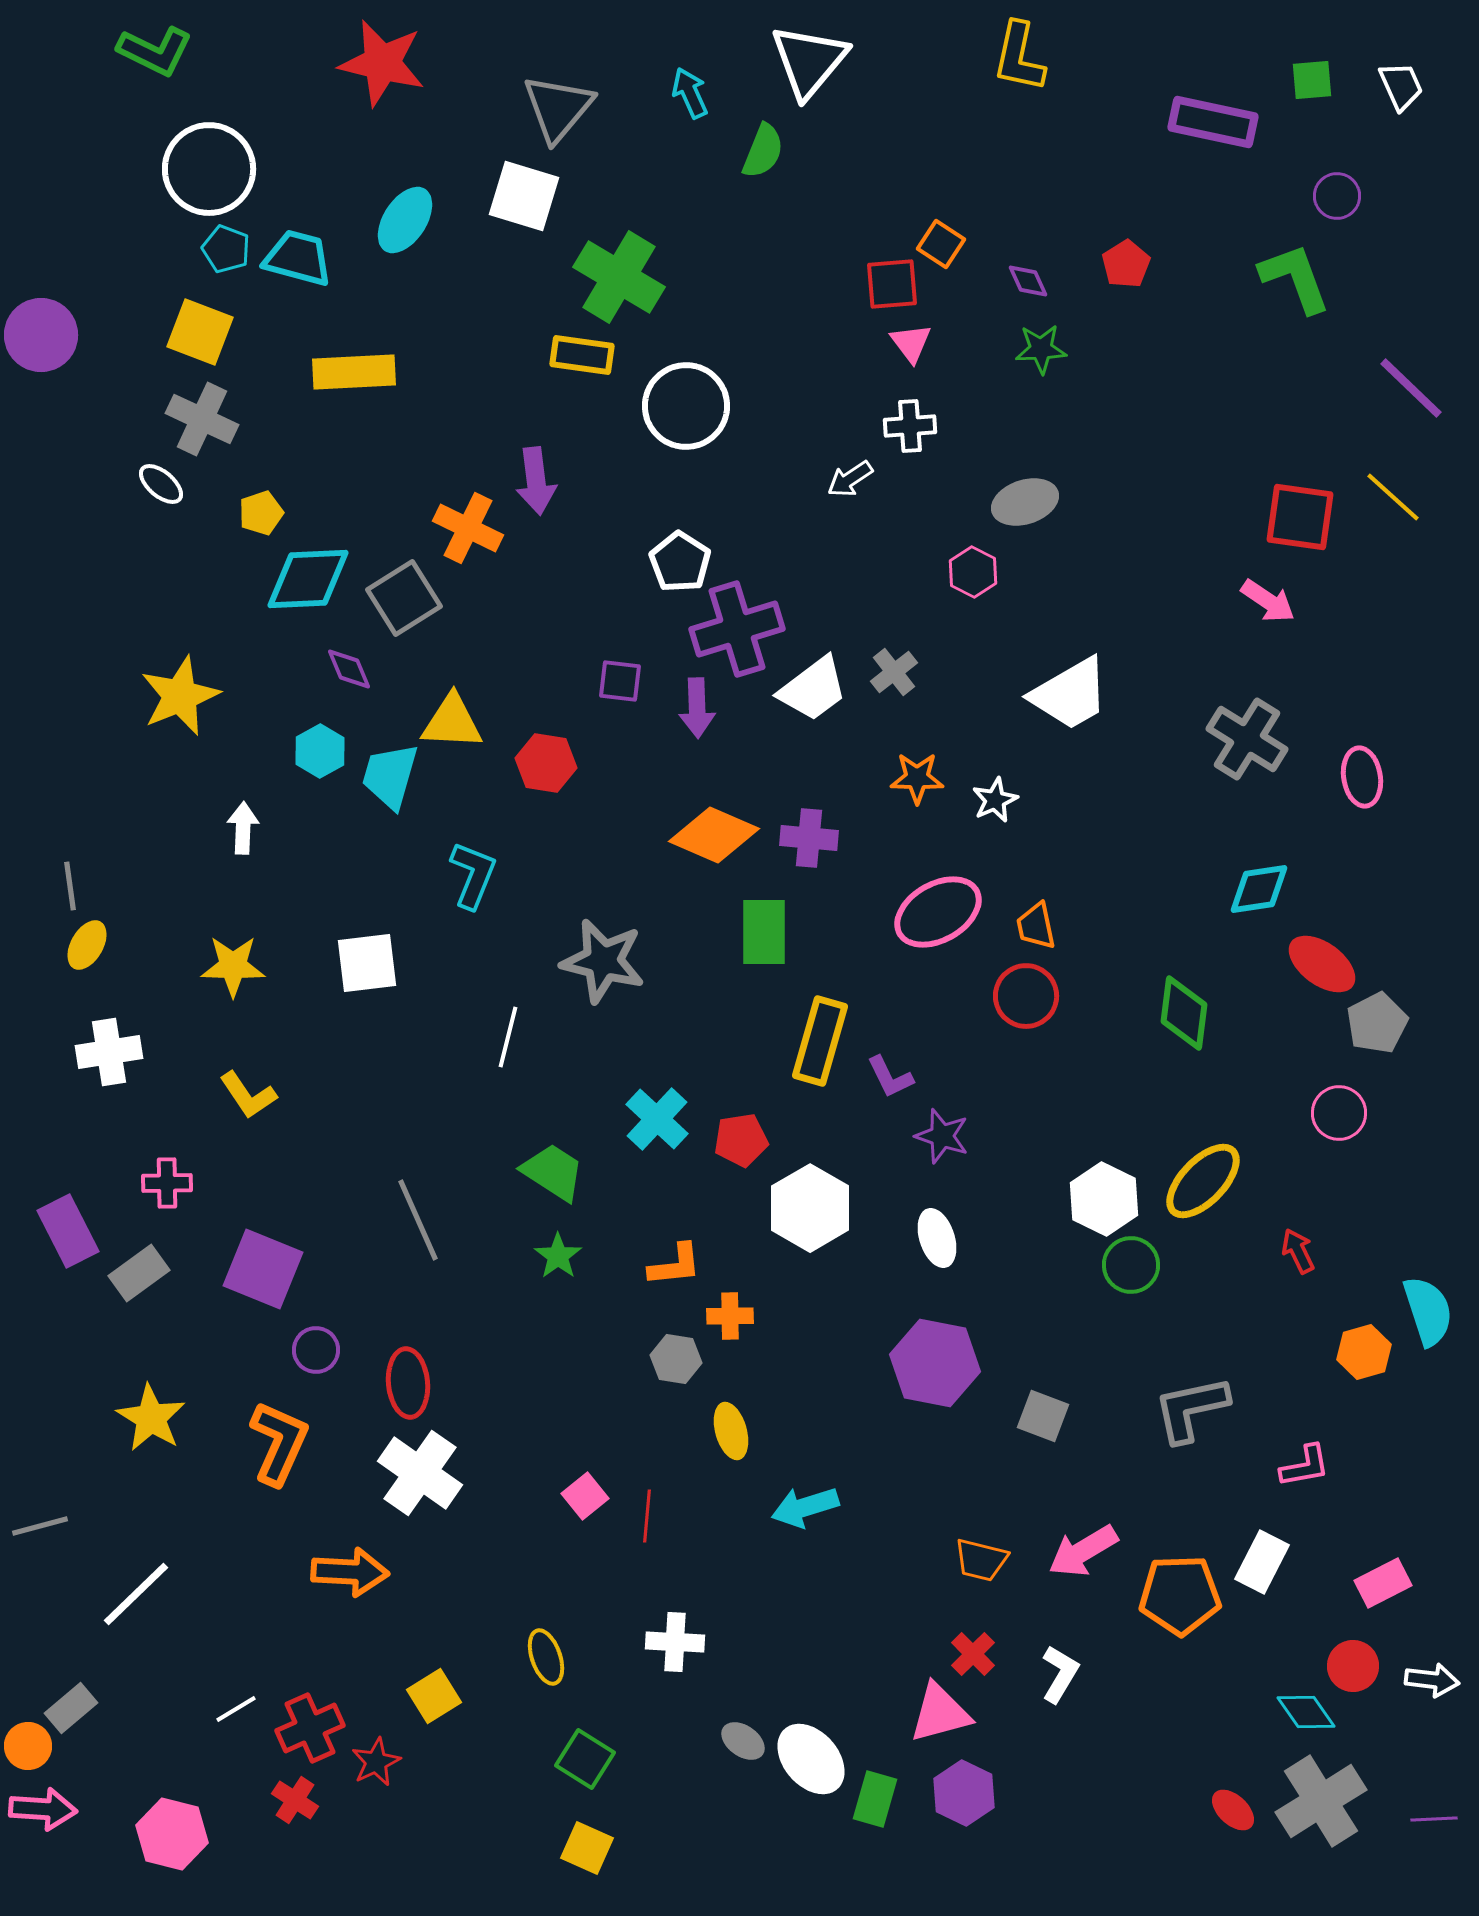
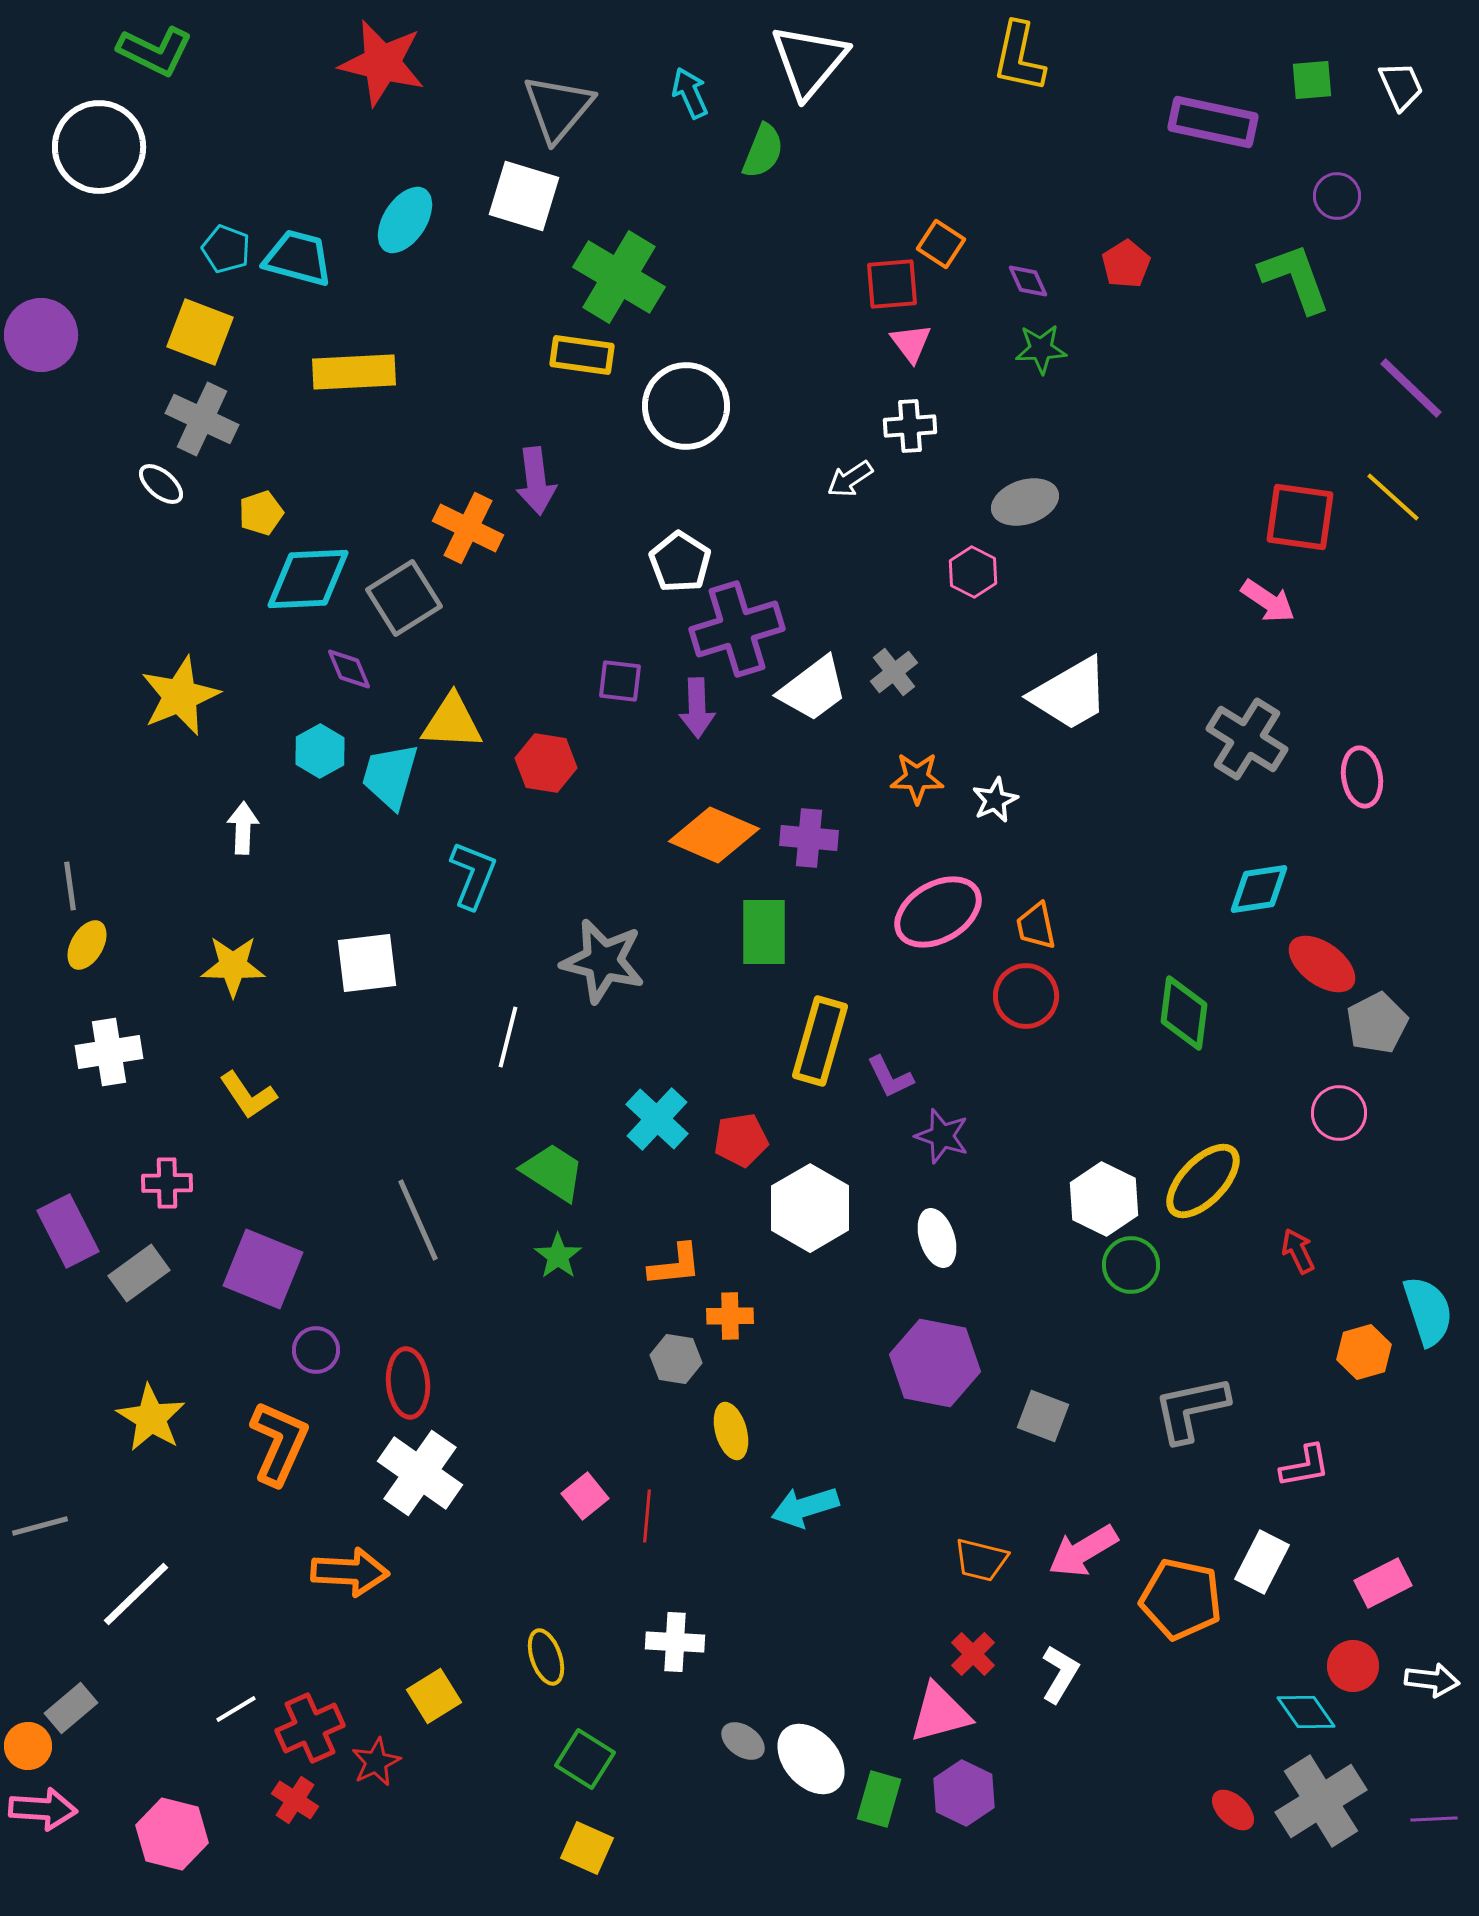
white circle at (209, 169): moved 110 px left, 22 px up
orange pentagon at (1180, 1595): moved 1 px right, 4 px down; rotated 14 degrees clockwise
green rectangle at (875, 1799): moved 4 px right
